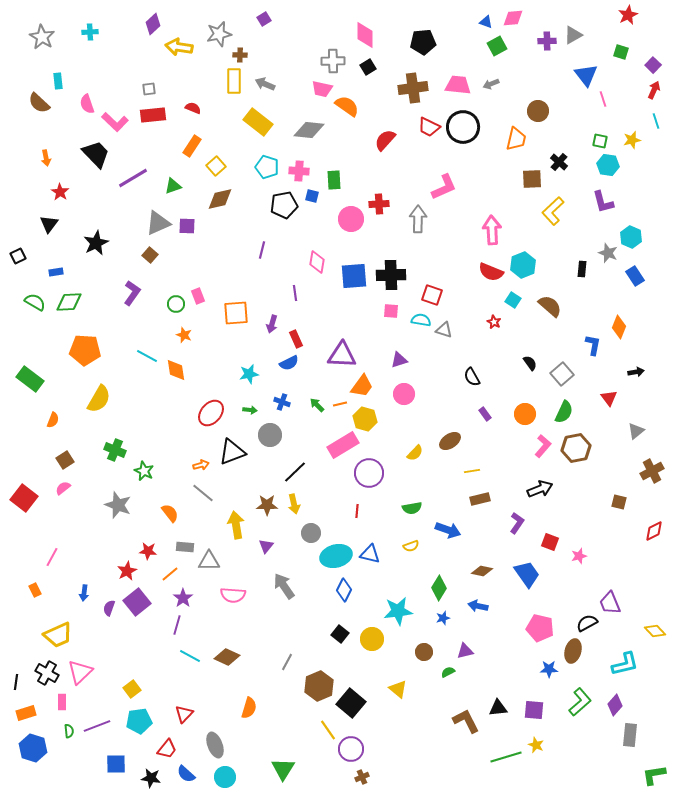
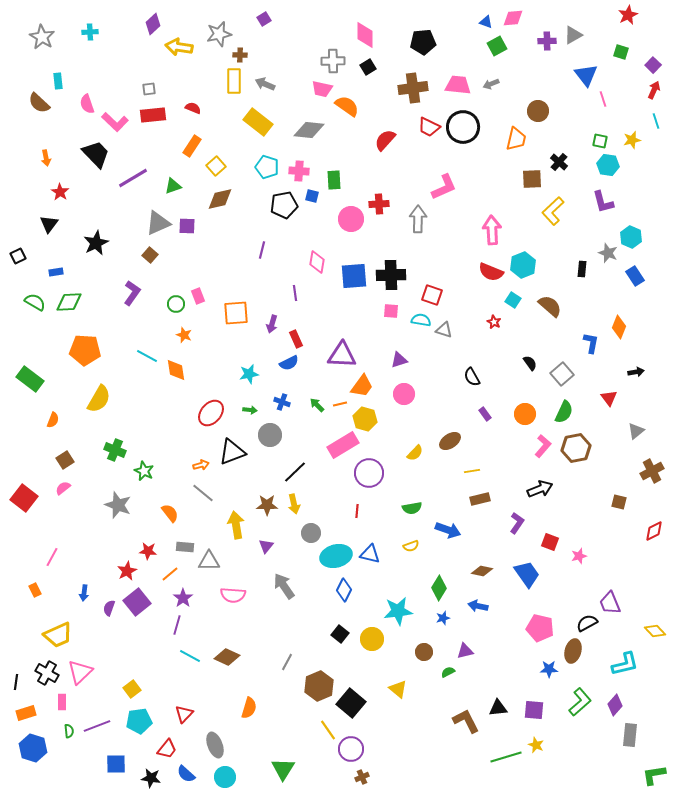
blue L-shape at (593, 345): moved 2 px left, 2 px up
